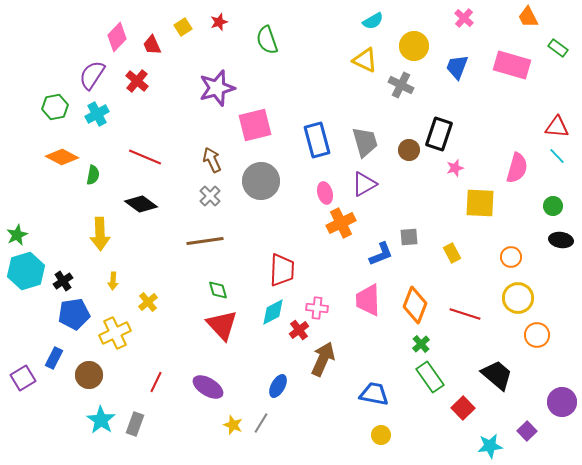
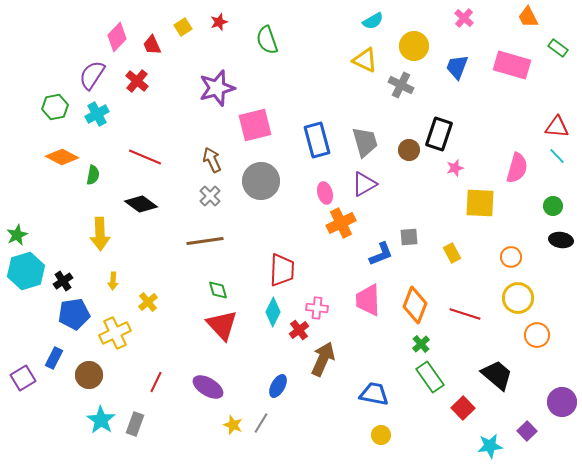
cyan diamond at (273, 312): rotated 36 degrees counterclockwise
